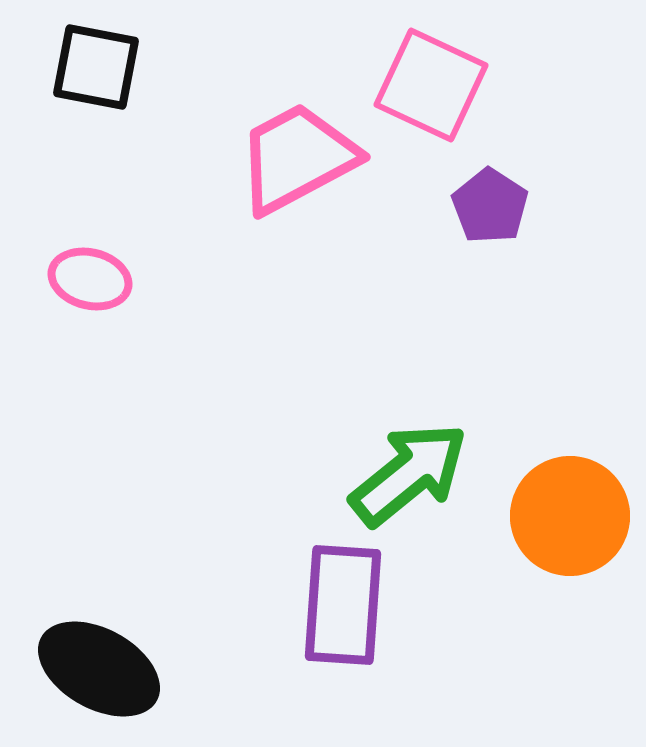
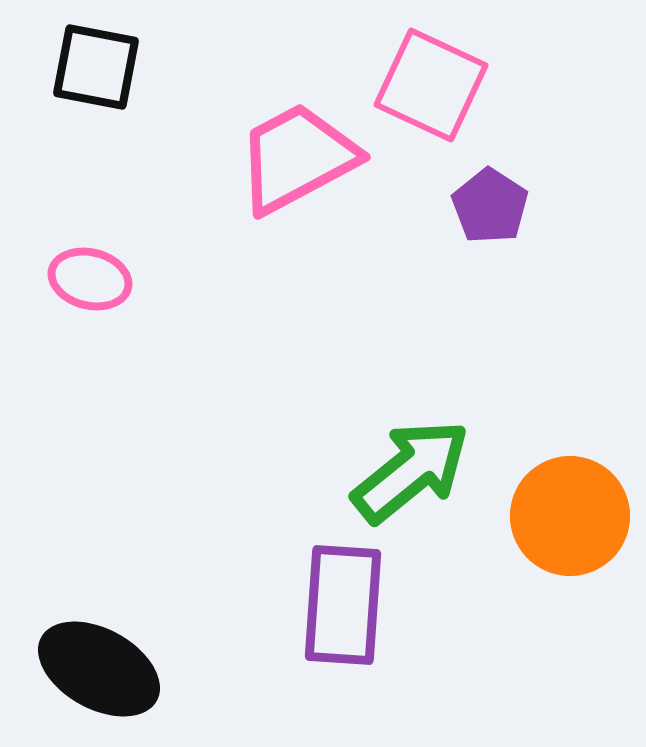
green arrow: moved 2 px right, 3 px up
